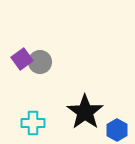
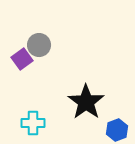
gray circle: moved 1 px left, 17 px up
black star: moved 1 px right, 10 px up
blue hexagon: rotated 10 degrees clockwise
